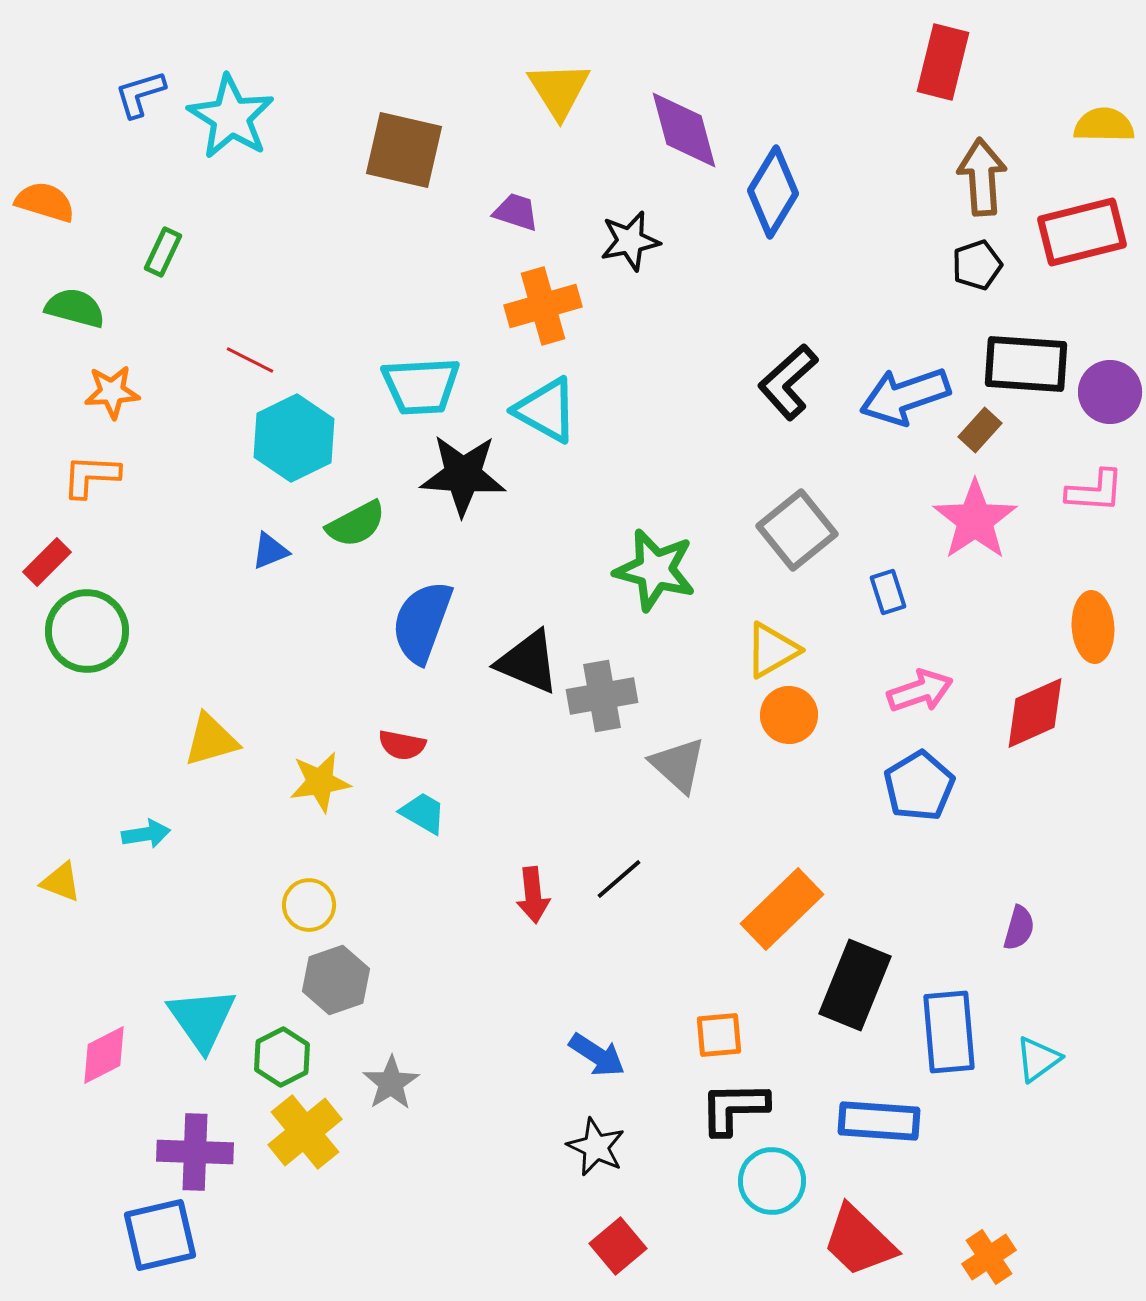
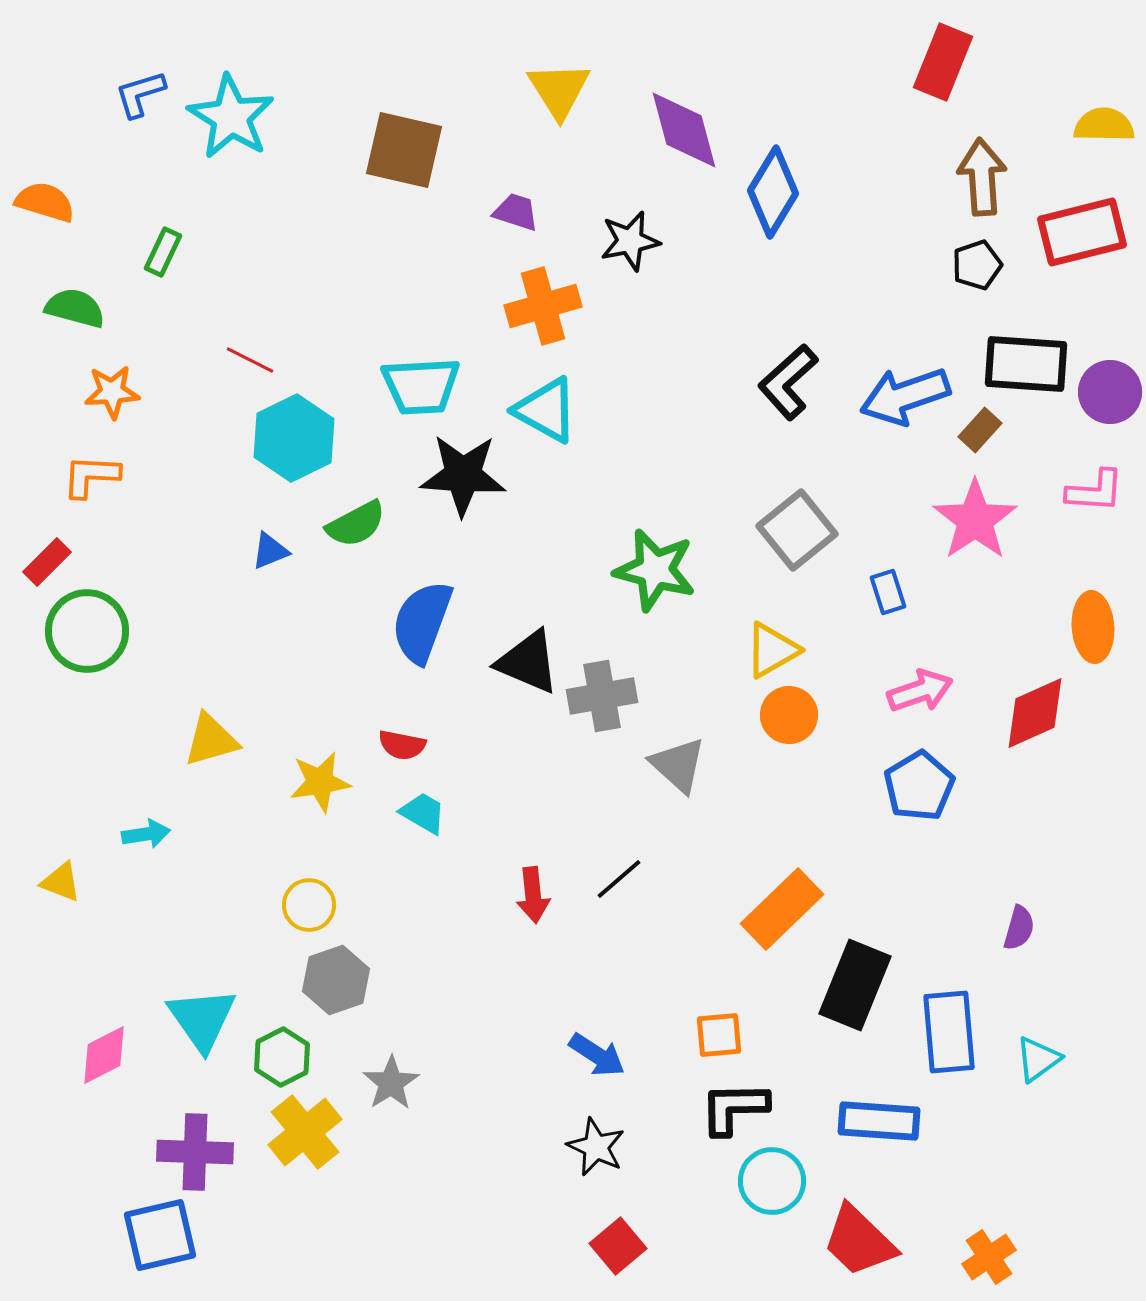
red rectangle at (943, 62): rotated 8 degrees clockwise
